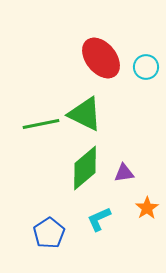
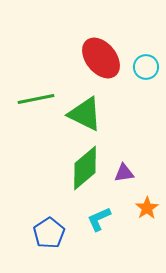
green line: moved 5 px left, 25 px up
